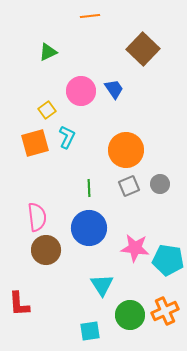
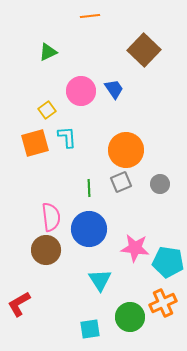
brown square: moved 1 px right, 1 px down
cyan L-shape: rotated 30 degrees counterclockwise
gray square: moved 8 px left, 4 px up
pink semicircle: moved 14 px right
blue circle: moved 1 px down
cyan pentagon: moved 2 px down
cyan triangle: moved 2 px left, 5 px up
red L-shape: rotated 64 degrees clockwise
orange cross: moved 2 px left, 8 px up
green circle: moved 2 px down
cyan square: moved 2 px up
